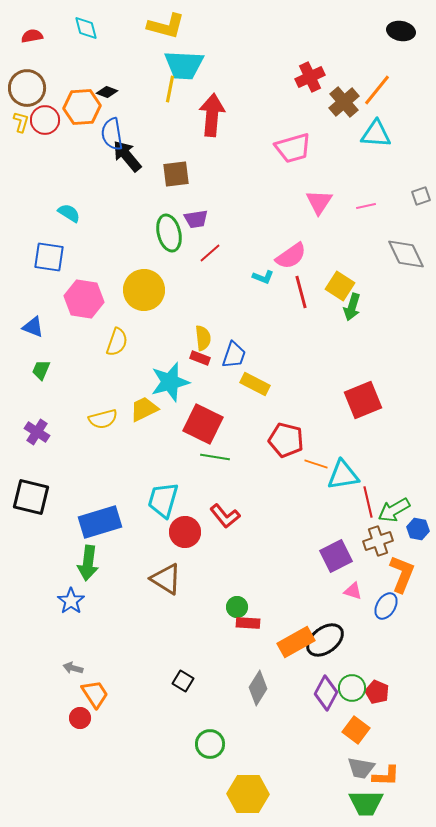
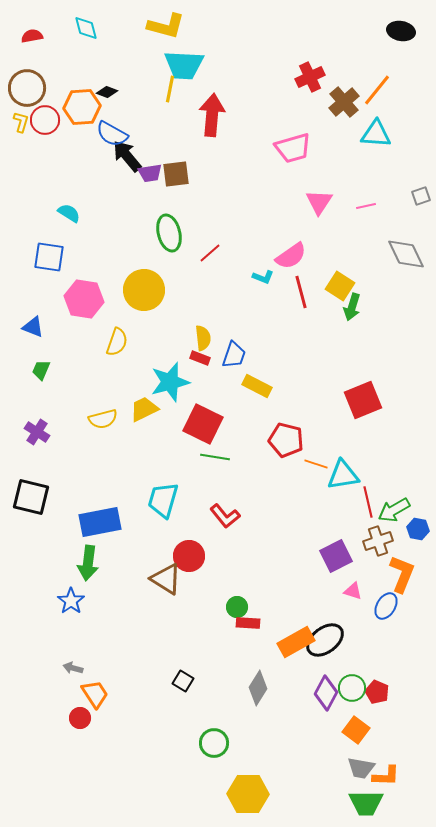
blue semicircle at (112, 134): rotated 52 degrees counterclockwise
purple trapezoid at (196, 219): moved 46 px left, 46 px up
yellow rectangle at (255, 384): moved 2 px right, 2 px down
blue rectangle at (100, 522): rotated 6 degrees clockwise
red circle at (185, 532): moved 4 px right, 24 px down
green circle at (210, 744): moved 4 px right, 1 px up
